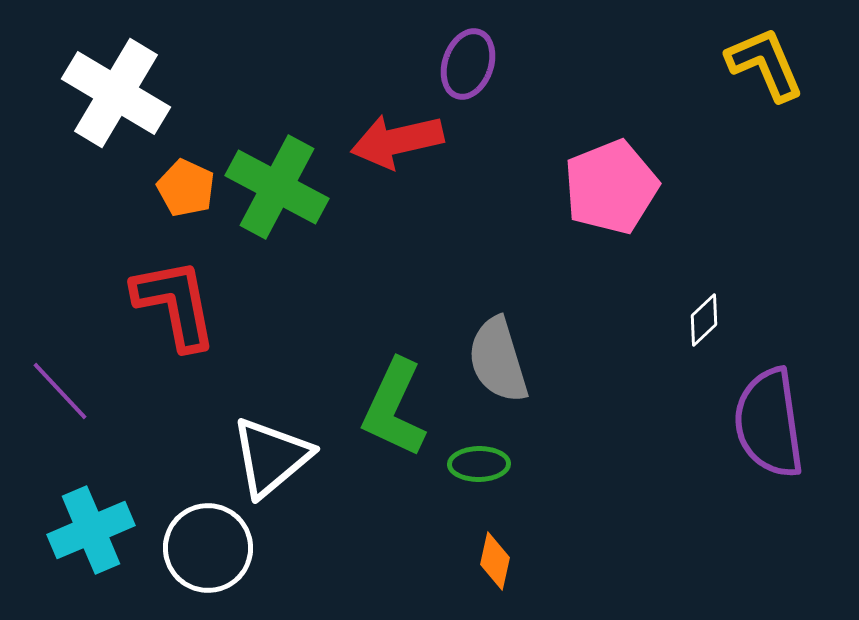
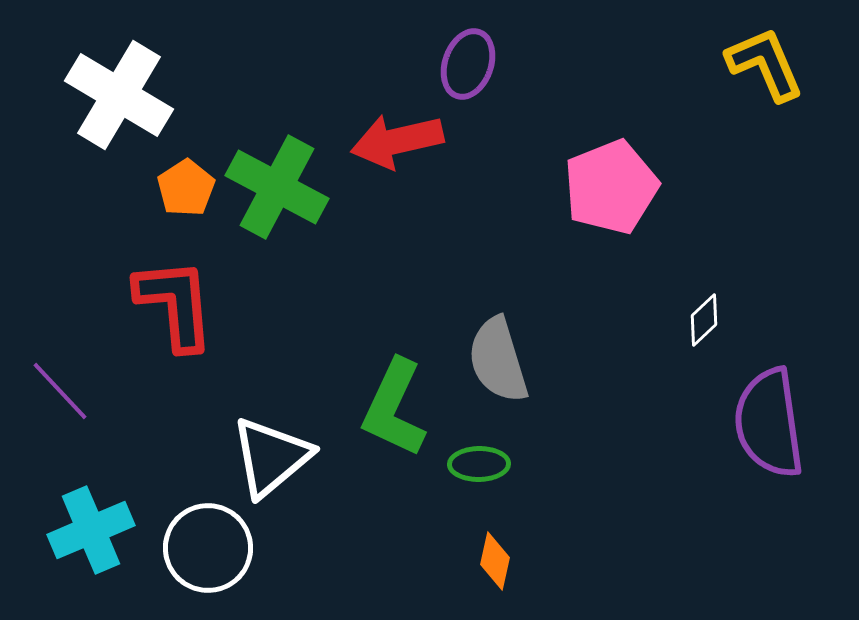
white cross: moved 3 px right, 2 px down
orange pentagon: rotated 14 degrees clockwise
red L-shape: rotated 6 degrees clockwise
